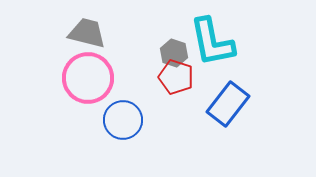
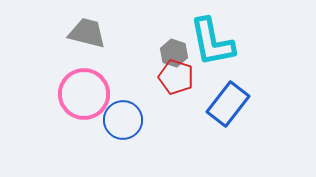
pink circle: moved 4 px left, 16 px down
